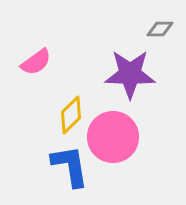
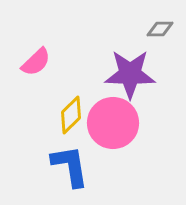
pink semicircle: rotated 8 degrees counterclockwise
pink circle: moved 14 px up
